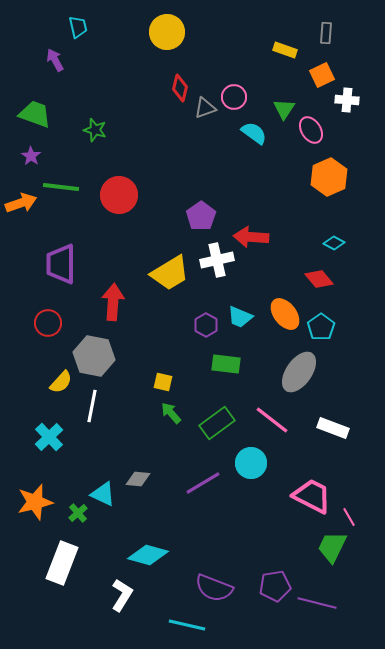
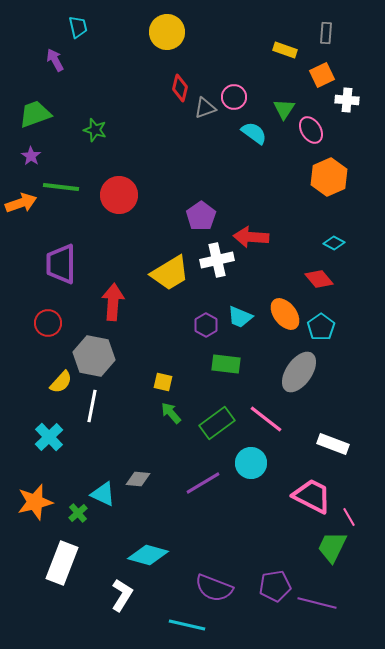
green trapezoid at (35, 114): rotated 40 degrees counterclockwise
pink line at (272, 420): moved 6 px left, 1 px up
white rectangle at (333, 428): moved 16 px down
